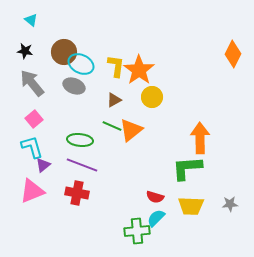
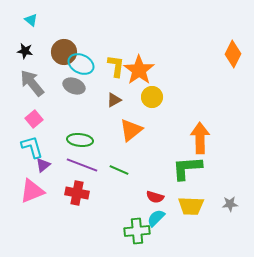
green line: moved 7 px right, 44 px down
